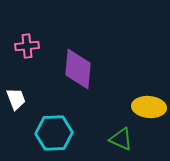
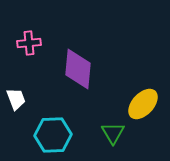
pink cross: moved 2 px right, 3 px up
yellow ellipse: moved 6 px left, 3 px up; rotated 52 degrees counterclockwise
cyan hexagon: moved 1 px left, 2 px down
green triangle: moved 8 px left, 6 px up; rotated 35 degrees clockwise
